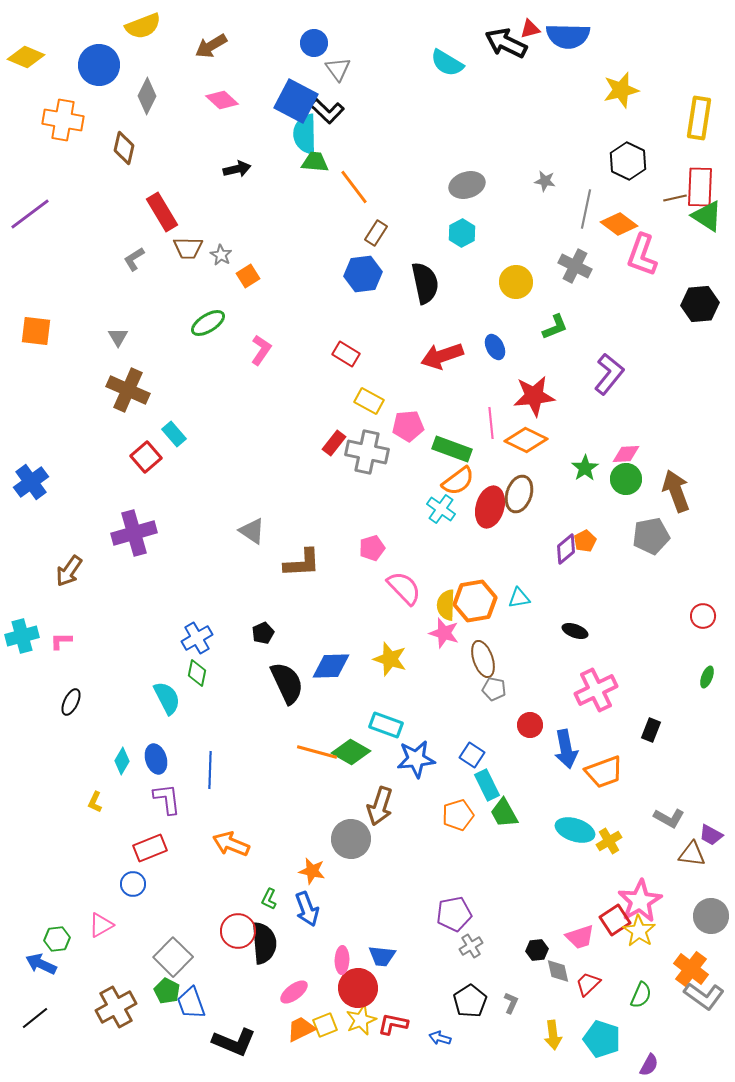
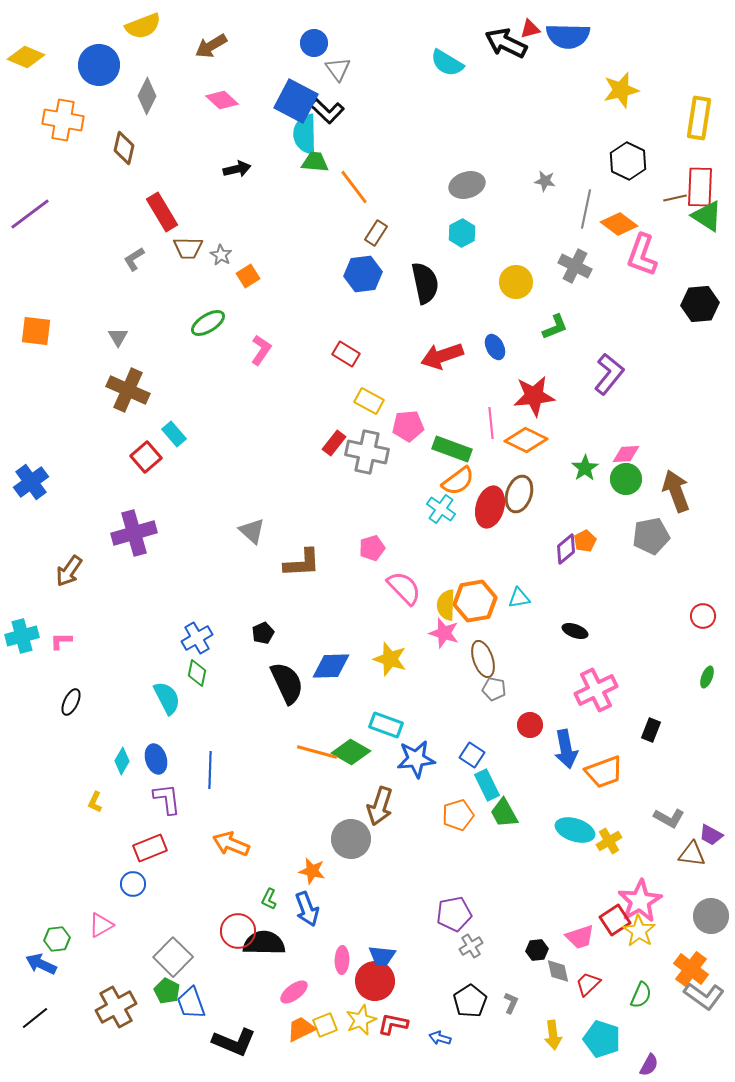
gray triangle at (252, 531): rotated 8 degrees clockwise
black semicircle at (264, 943): rotated 84 degrees counterclockwise
red circle at (358, 988): moved 17 px right, 7 px up
